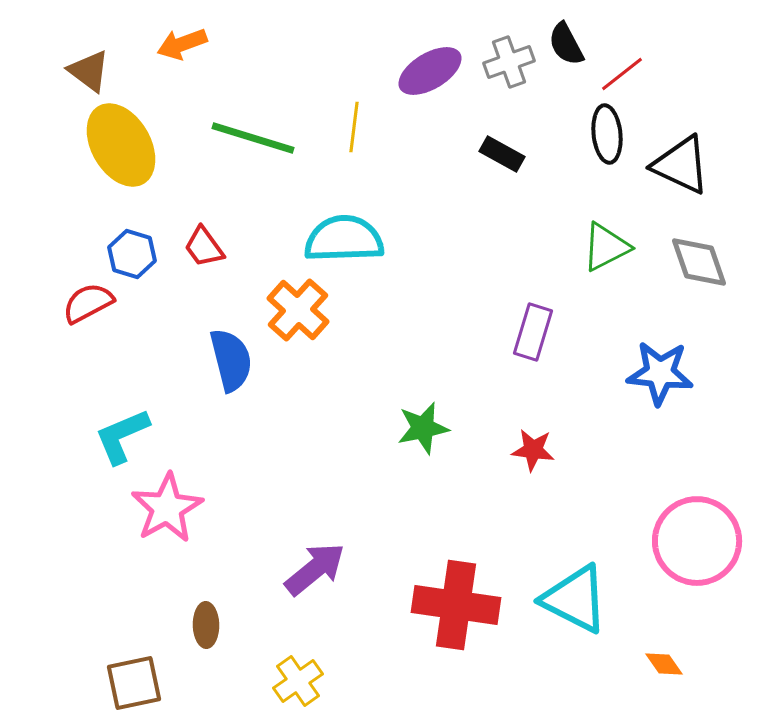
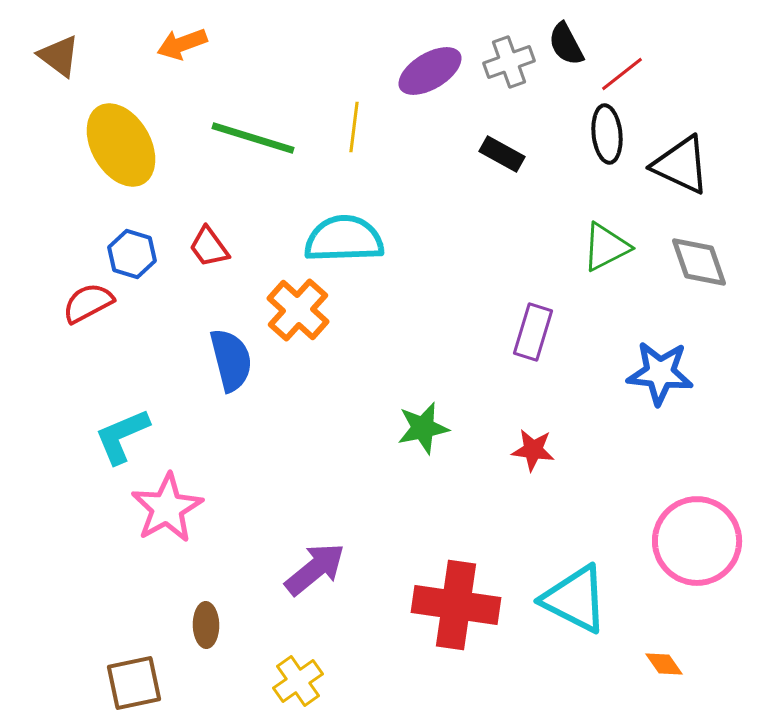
brown triangle: moved 30 px left, 15 px up
red trapezoid: moved 5 px right
